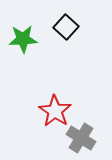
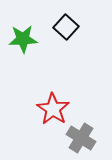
red star: moved 2 px left, 2 px up
